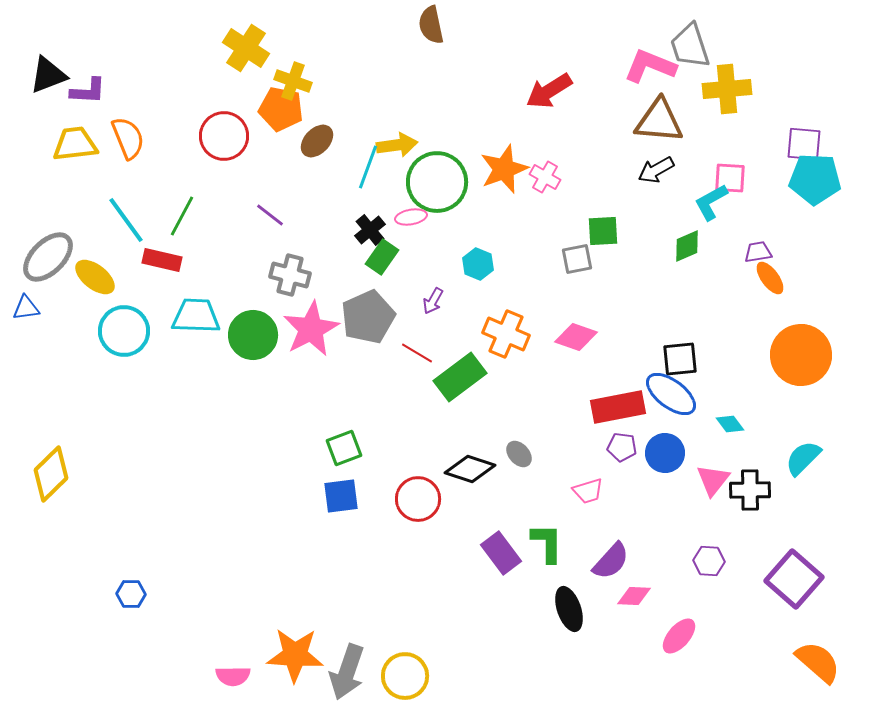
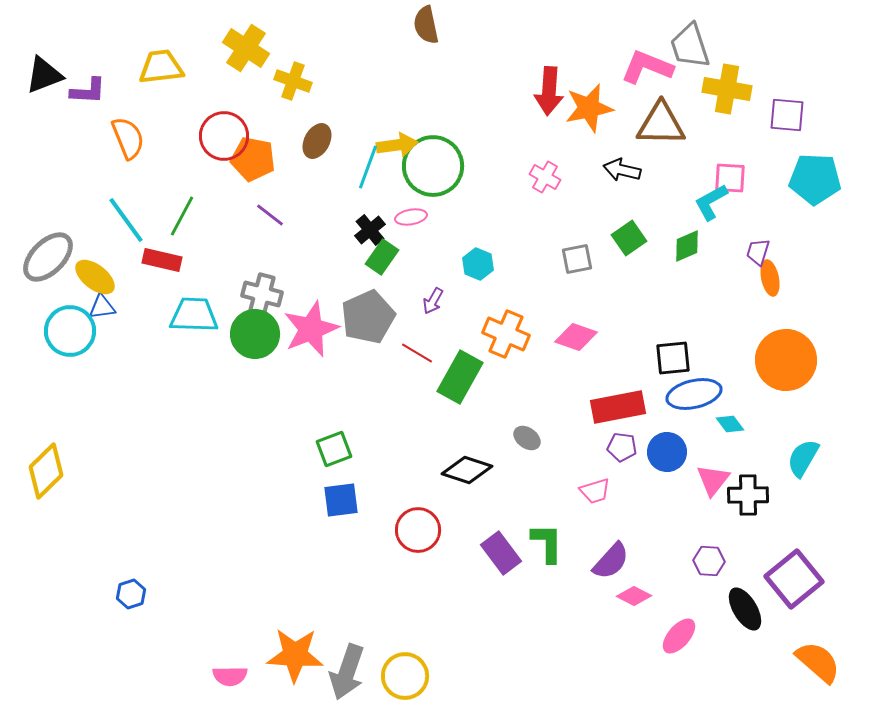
brown semicircle at (431, 25): moved 5 px left
pink L-shape at (650, 66): moved 3 px left, 1 px down
black triangle at (48, 75): moved 4 px left
yellow cross at (727, 89): rotated 15 degrees clockwise
red arrow at (549, 91): rotated 54 degrees counterclockwise
orange pentagon at (281, 109): moved 28 px left, 50 px down
brown triangle at (659, 121): moved 2 px right, 3 px down; rotated 4 degrees counterclockwise
brown ellipse at (317, 141): rotated 16 degrees counterclockwise
yellow trapezoid at (75, 144): moved 86 px right, 77 px up
purple square at (804, 144): moved 17 px left, 29 px up
orange star at (504, 169): moved 85 px right, 61 px up; rotated 9 degrees clockwise
black arrow at (656, 170): moved 34 px left; rotated 42 degrees clockwise
green circle at (437, 182): moved 4 px left, 16 px up
green square at (603, 231): moved 26 px right, 7 px down; rotated 32 degrees counterclockwise
purple trapezoid at (758, 252): rotated 64 degrees counterclockwise
gray cross at (290, 275): moved 28 px left, 19 px down
orange ellipse at (770, 278): rotated 24 degrees clockwise
blue triangle at (26, 308): moved 76 px right, 1 px up
cyan trapezoid at (196, 316): moved 2 px left, 1 px up
pink star at (311, 329): rotated 6 degrees clockwise
cyan circle at (124, 331): moved 54 px left
green circle at (253, 335): moved 2 px right, 1 px up
orange circle at (801, 355): moved 15 px left, 5 px down
black square at (680, 359): moved 7 px left, 1 px up
green rectangle at (460, 377): rotated 24 degrees counterclockwise
blue ellipse at (671, 394): moved 23 px right; rotated 50 degrees counterclockwise
green square at (344, 448): moved 10 px left, 1 px down
blue circle at (665, 453): moved 2 px right, 1 px up
gray ellipse at (519, 454): moved 8 px right, 16 px up; rotated 12 degrees counterclockwise
cyan semicircle at (803, 458): rotated 15 degrees counterclockwise
black diamond at (470, 469): moved 3 px left, 1 px down
yellow diamond at (51, 474): moved 5 px left, 3 px up
black cross at (750, 490): moved 2 px left, 5 px down
pink trapezoid at (588, 491): moved 7 px right
blue square at (341, 496): moved 4 px down
red circle at (418, 499): moved 31 px down
purple square at (794, 579): rotated 10 degrees clockwise
blue hexagon at (131, 594): rotated 20 degrees counterclockwise
pink diamond at (634, 596): rotated 24 degrees clockwise
black ellipse at (569, 609): moved 176 px right; rotated 12 degrees counterclockwise
pink semicircle at (233, 676): moved 3 px left
